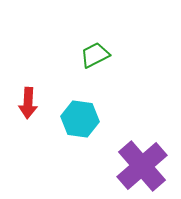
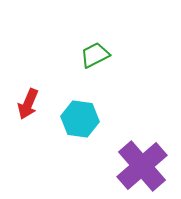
red arrow: moved 1 px down; rotated 20 degrees clockwise
